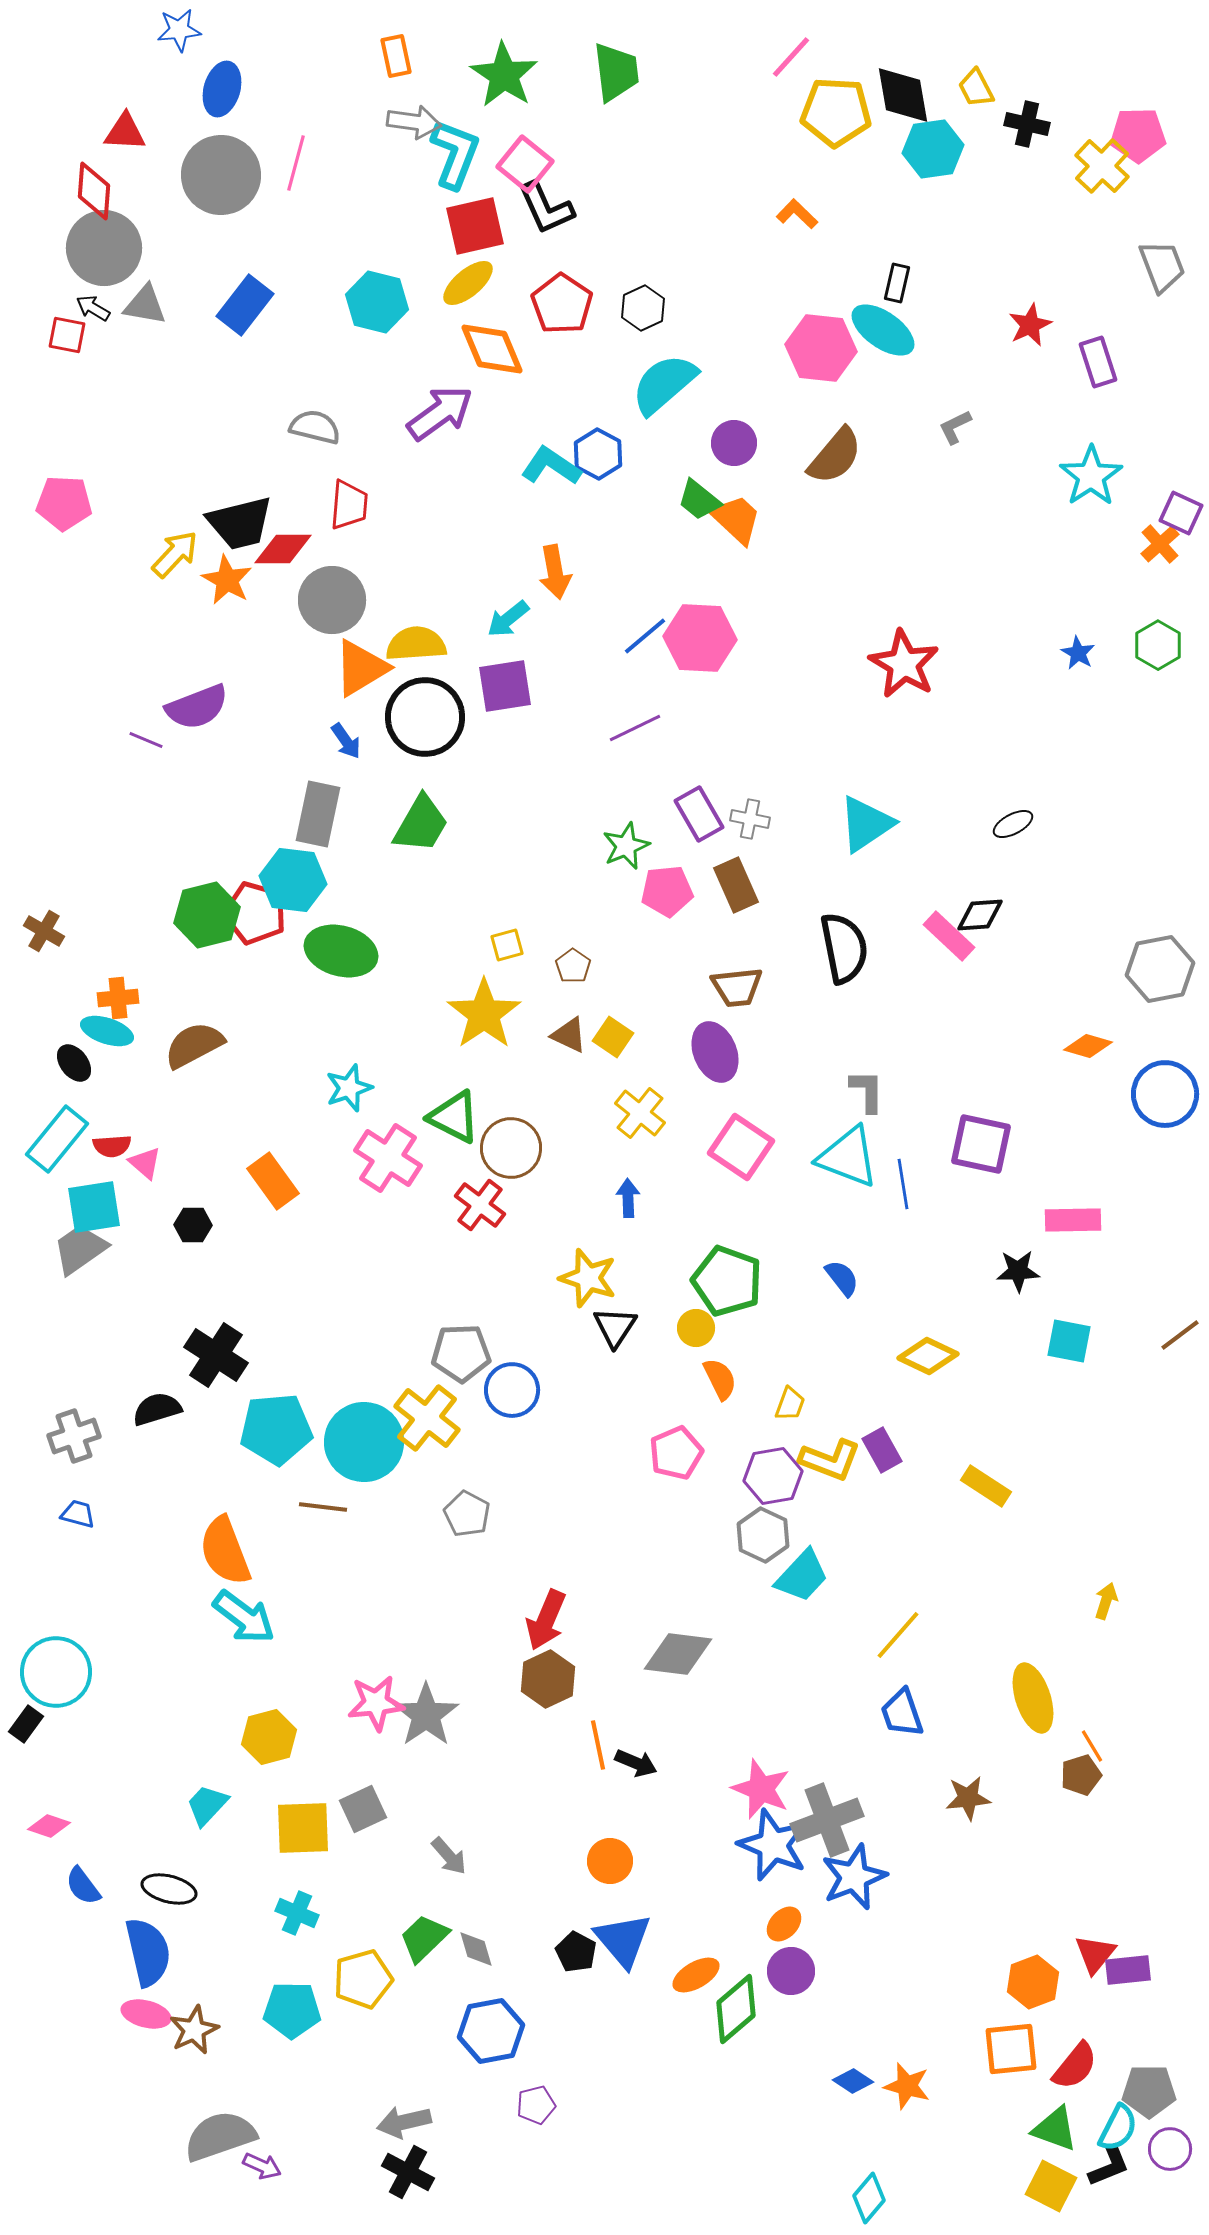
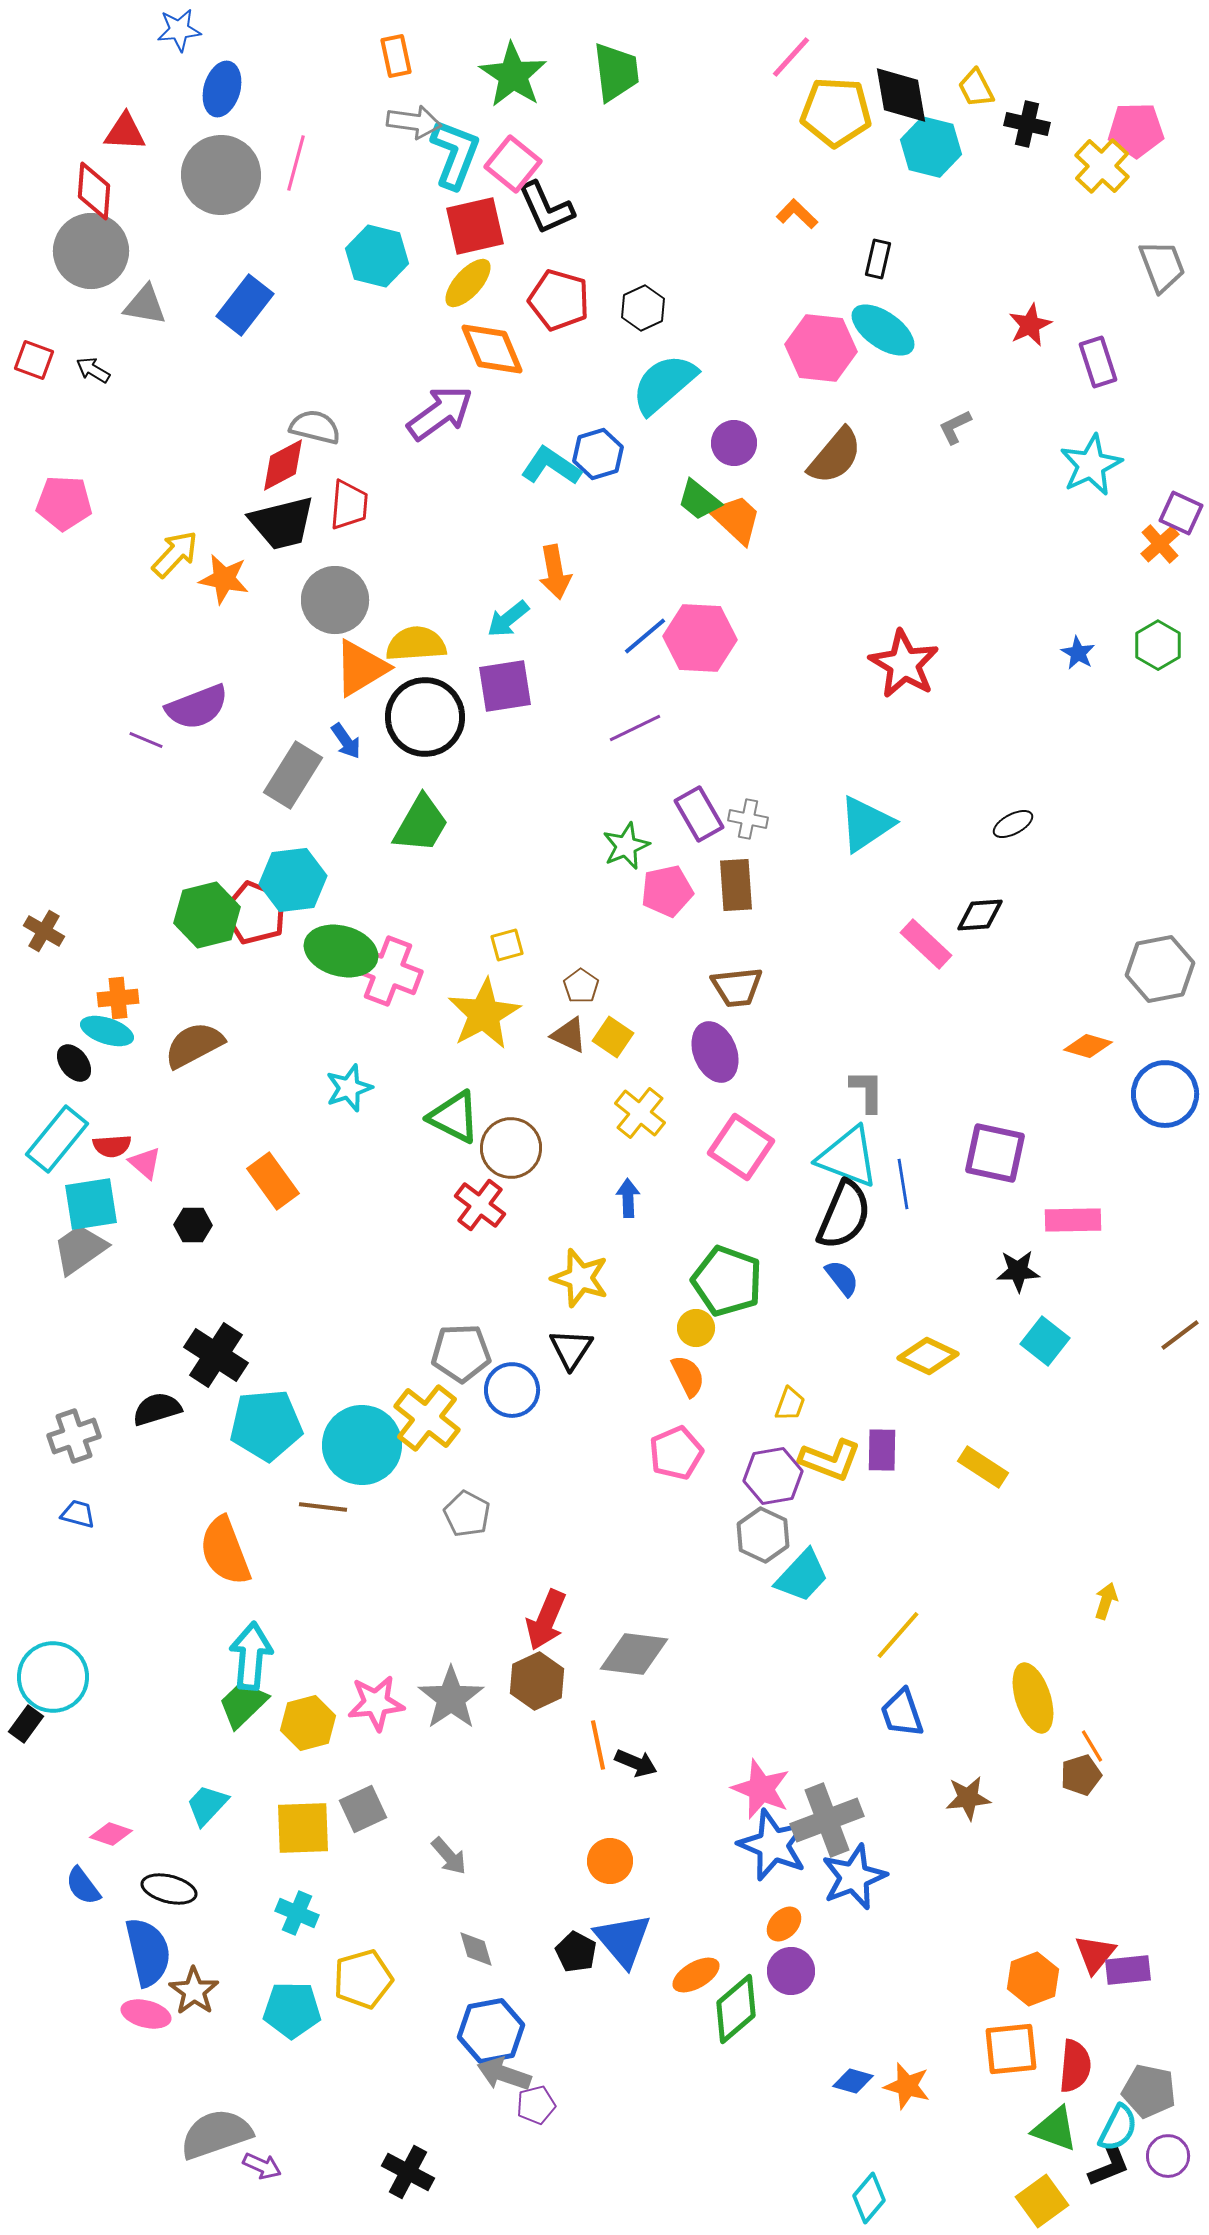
green star at (504, 75): moved 9 px right
black diamond at (903, 95): moved 2 px left
pink pentagon at (1138, 135): moved 2 px left, 5 px up
cyan hexagon at (933, 149): moved 2 px left, 2 px up; rotated 22 degrees clockwise
pink square at (525, 164): moved 12 px left
gray circle at (104, 248): moved 13 px left, 3 px down
yellow ellipse at (468, 283): rotated 8 degrees counterclockwise
black rectangle at (897, 283): moved 19 px left, 24 px up
cyan hexagon at (377, 302): moved 46 px up
red pentagon at (562, 304): moved 3 px left, 4 px up; rotated 18 degrees counterclockwise
black arrow at (93, 308): moved 62 px down
red square at (67, 335): moved 33 px left, 25 px down; rotated 9 degrees clockwise
blue hexagon at (598, 454): rotated 15 degrees clockwise
cyan star at (1091, 476): moved 11 px up; rotated 8 degrees clockwise
black trapezoid at (240, 523): moved 42 px right
red diamond at (283, 549): moved 84 px up; rotated 28 degrees counterclockwise
orange star at (227, 580): moved 3 px left, 1 px up; rotated 18 degrees counterclockwise
gray circle at (332, 600): moved 3 px right
gray rectangle at (318, 814): moved 25 px left, 39 px up; rotated 20 degrees clockwise
gray cross at (750, 819): moved 2 px left
cyan hexagon at (293, 880): rotated 14 degrees counterclockwise
brown rectangle at (736, 885): rotated 20 degrees clockwise
pink pentagon at (667, 891): rotated 6 degrees counterclockwise
red pentagon at (255, 913): rotated 6 degrees clockwise
pink rectangle at (949, 936): moved 23 px left, 8 px down
black semicircle at (844, 948): moved 267 px down; rotated 34 degrees clockwise
brown pentagon at (573, 966): moved 8 px right, 20 px down
yellow star at (484, 1014): rotated 6 degrees clockwise
purple square at (981, 1144): moved 14 px right, 9 px down
pink cross at (388, 1158): moved 187 px up; rotated 12 degrees counterclockwise
cyan square at (94, 1207): moved 3 px left, 3 px up
yellow star at (588, 1278): moved 8 px left
black triangle at (615, 1327): moved 44 px left, 22 px down
cyan square at (1069, 1341): moved 24 px left; rotated 27 degrees clockwise
orange semicircle at (720, 1379): moved 32 px left, 3 px up
cyan pentagon at (276, 1429): moved 10 px left, 4 px up
cyan circle at (364, 1442): moved 2 px left, 3 px down
purple rectangle at (882, 1450): rotated 30 degrees clockwise
yellow rectangle at (986, 1486): moved 3 px left, 19 px up
cyan arrow at (244, 1617): moved 7 px right, 39 px down; rotated 122 degrees counterclockwise
gray diamond at (678, 1654): moved 44 px left
cyan circle at (56, 1672): moved 3 px left, 5 px down
brown hexagon at (548, 1679): moved 11 px left, 2 px down
gray star at (426, 1715): moved 25 px right, 17 px up
yellow hexagon at (269, 1737): moved 39 px right, 14 px up
pink diamond at (49, 1826): moved 62 px right, 8 px down
green trapezoid at (424, 1938): moved 181 px left, 234 px up
orange hexagon at (1033, 1982): moved 3 px up
brown star at (194, 2030): moved 39 px up; rotated 12 degrees counterclockwise
red semicircle at (1075, 2066): rotated 34 degrees counterclockwise
blue diamond at (853, 2081): rotated 18 degrees counterclockwise
gray pentagon at (1149, 2091): rotated 12 degrees clockwise
gray arrow at (404, 2122): moved 100 px right, 48 px up; rotated 32 degrees clockwise
gray semicircle at (220, 2136): moved 4 px left, 2 px up
purple circle at (1170, 2149): moved 2 px left, 7 px down
yellow square at (1051, 2186): moved 9 px left, 15 px down; rotated 27 degrees clockwise
